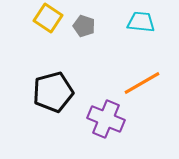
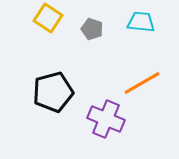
gray pentagon: moved 8 px right, 3 px down
